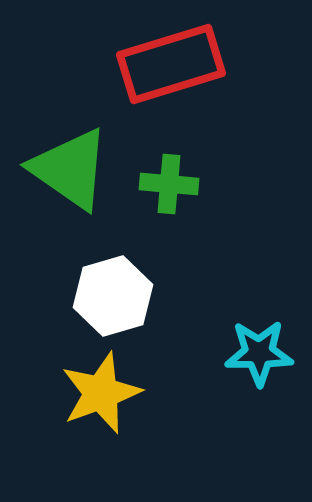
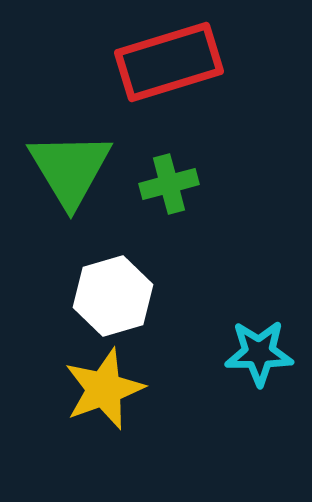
red rectangle: moved 2 px left, 2 px up
green triangle: rotated 24 degrees clockwise
green cross: rotated 20 degrees counterclockwise
yellow star: moved 3 px right, 4 px up
